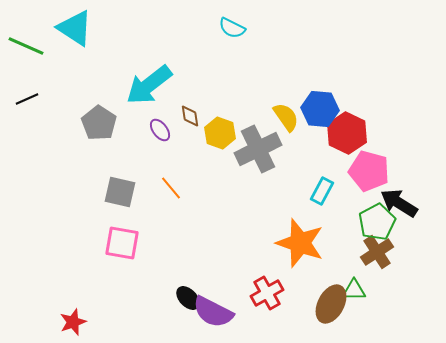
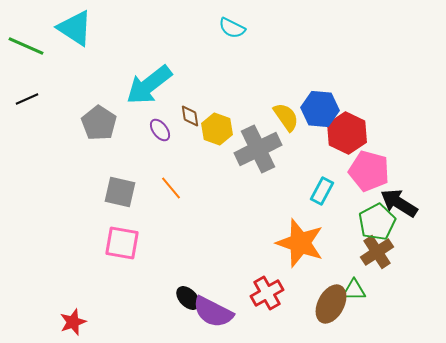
yellow hexagon: moved 3 px left, 4 px up
